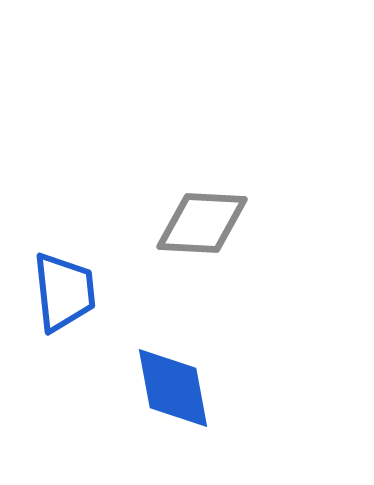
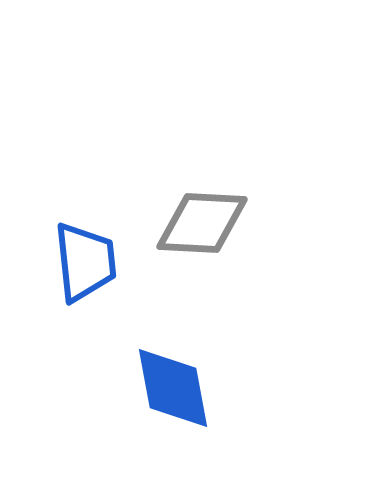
blue trapezoid: moved 21 px right, 30 px up
